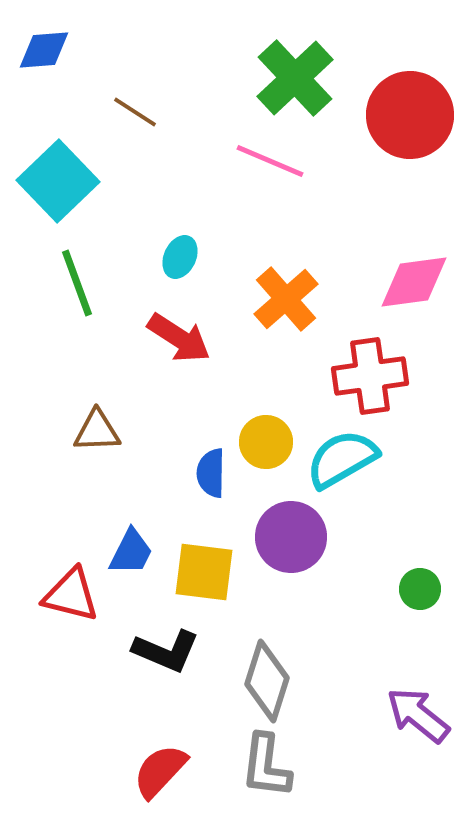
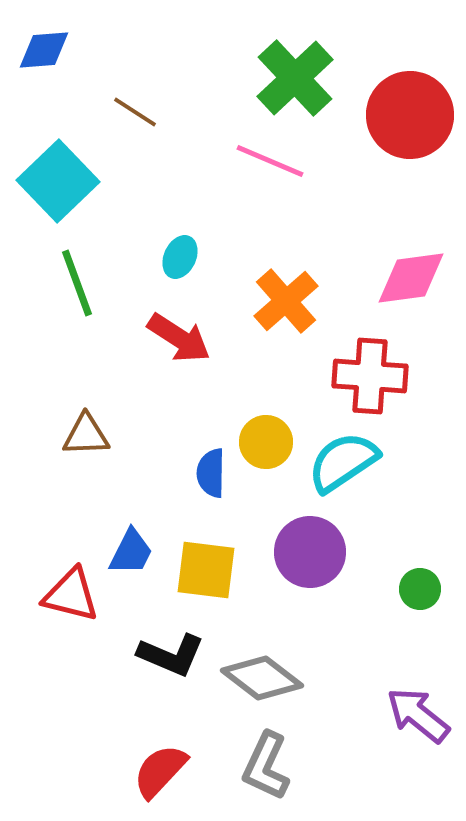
pink diamond: moved 3 px left, 4 px up
orange cross: moved 2 px down
red cross: rotated 12 degrees clockwise
brown triangle: moved 11 px left, 4 px down
cyan semicircle: moved 1 px right, 3 px down; rotated 4 degrees counterclockwise
purple circle: moved 19 px right, 15 px down
yellow square: moved 2 px right, 2 px up
black L-shape: moved 5 px right, 4 px down
gray diamond: moved 5 px left, 3 px up; rotated 70 degrees counterclockwise
gray L-shape: rotated 18 degrees clockwise
